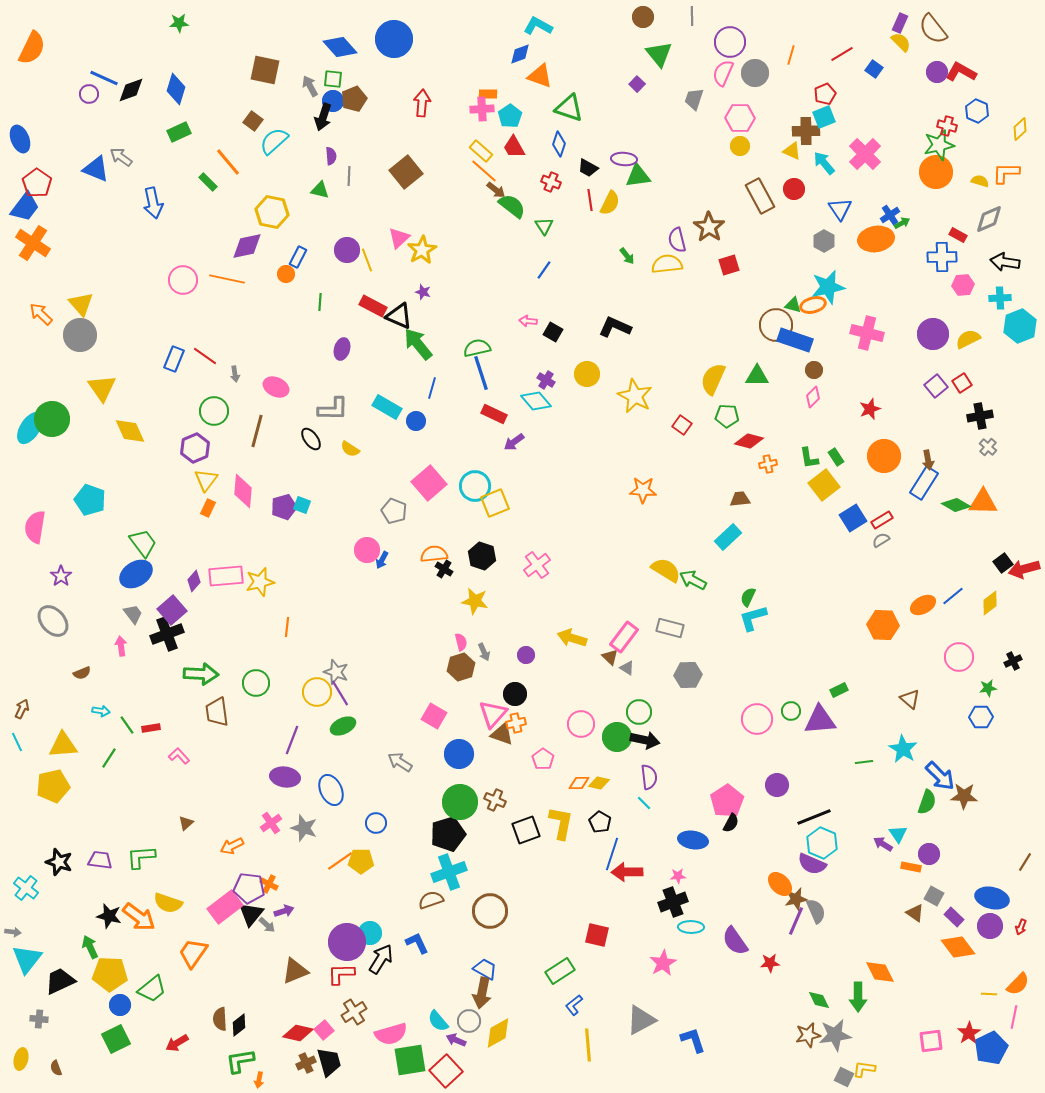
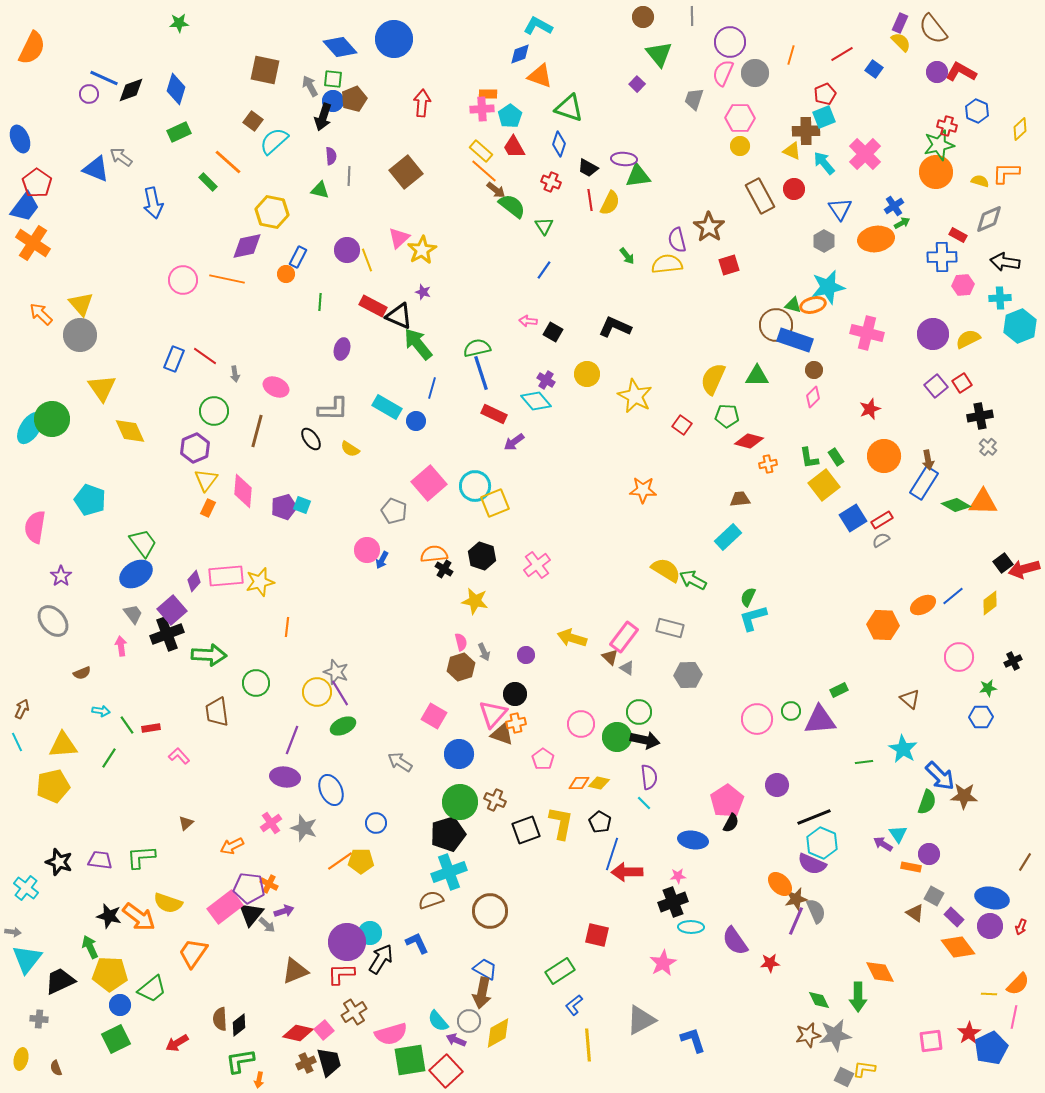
orange line at (228, 162): rotated 8 degrees counterclockwise
blue cross at (890, 215): moved 4 px right, 9 px up
green arrow at (201, 674): moved 8 px right, 19 px up
